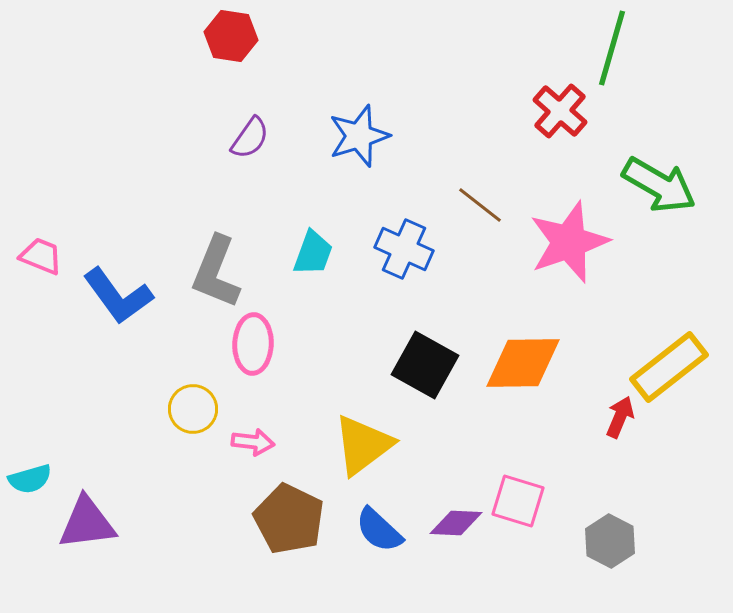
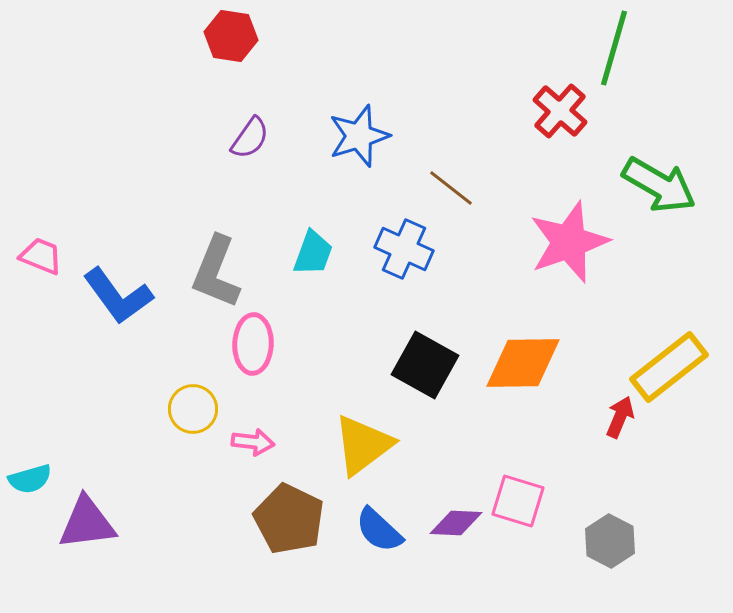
green line: moved 2 px right
brown line: moved 29 px left, 17 px up
